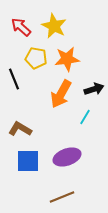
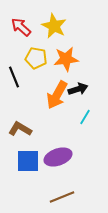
orange star: moved 1 px left
black line: moved 2 px up
black arrow: moved 16 px left
orange arrow: moved 4 px left, 1 px down
purple ellipse: moved 9 px left
